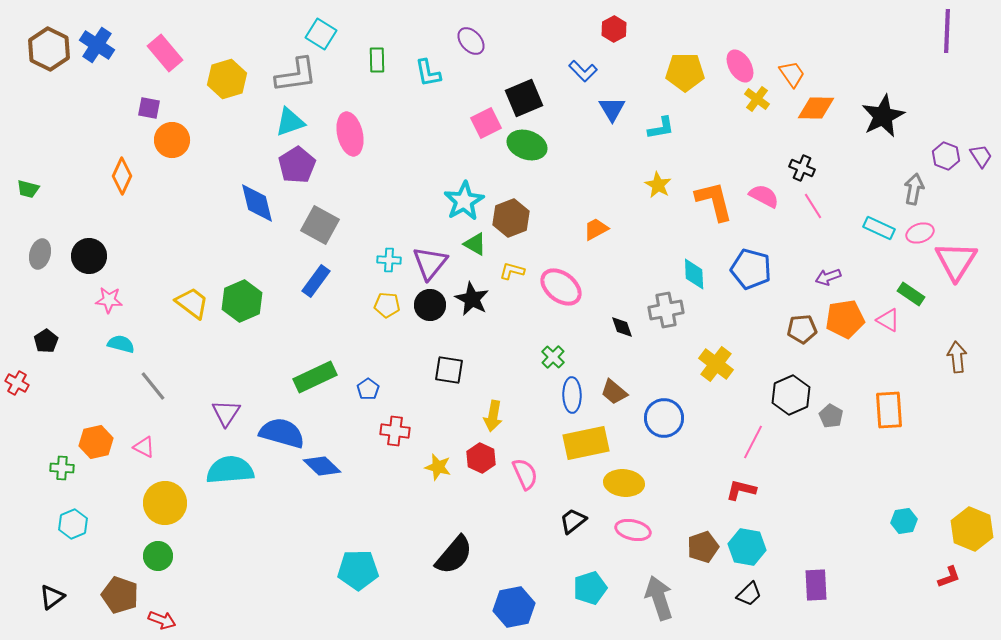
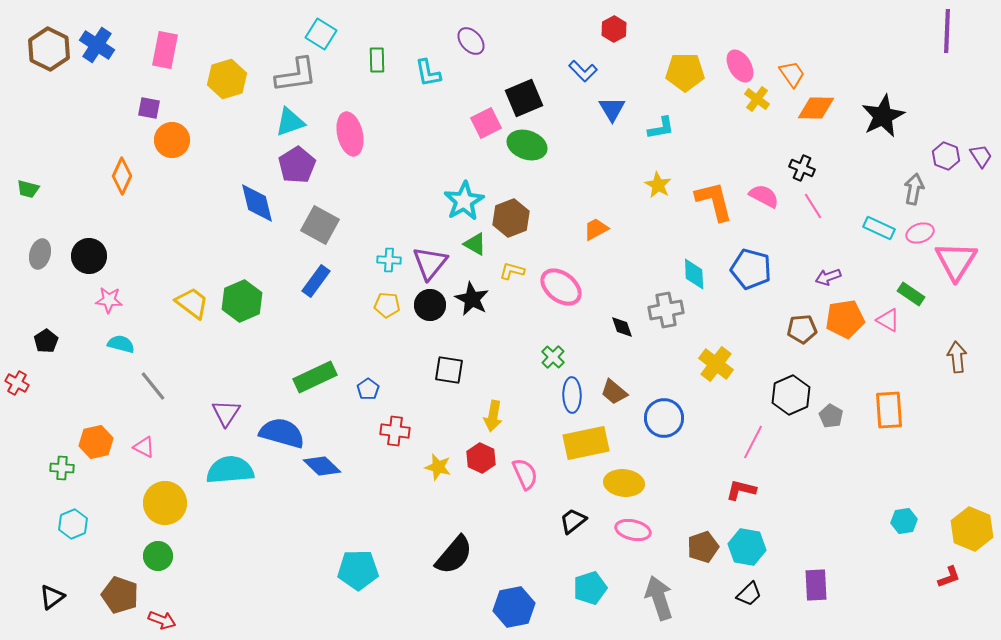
pink rectangle at (165, 53): moved 3 px up; rotated 51 degrees clockwise
